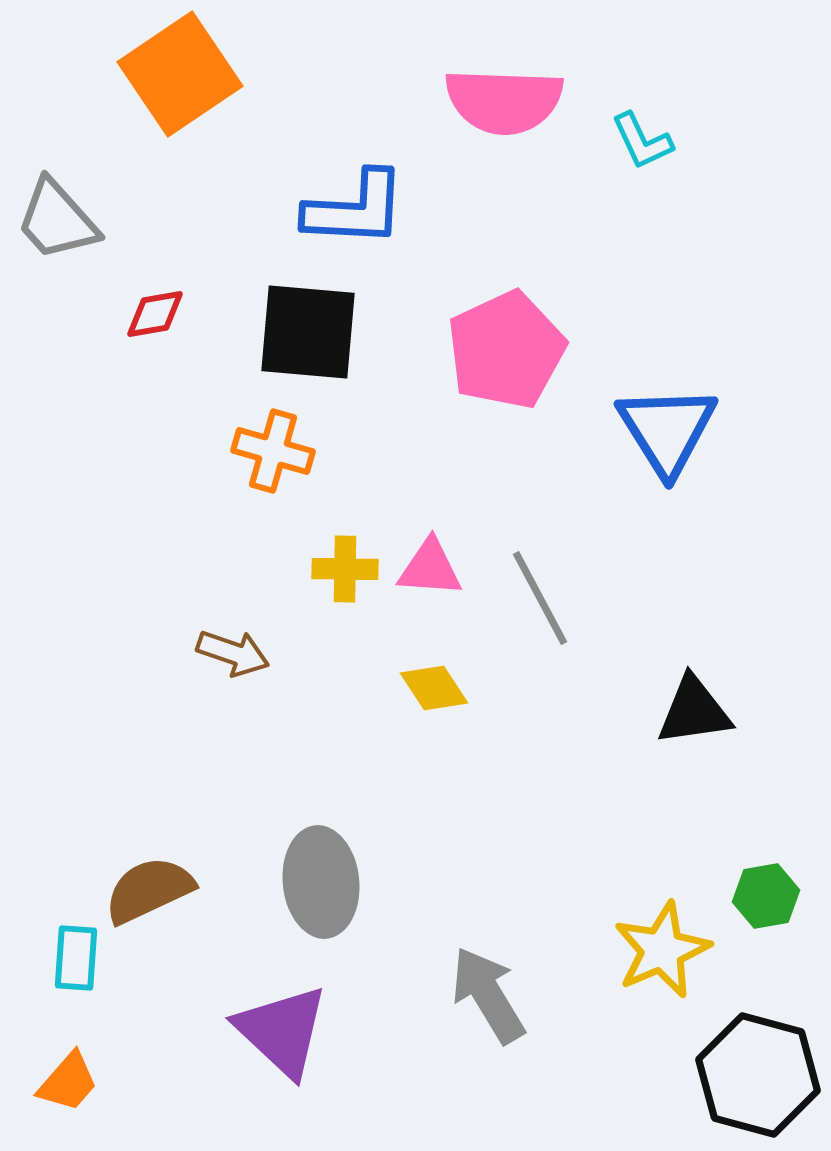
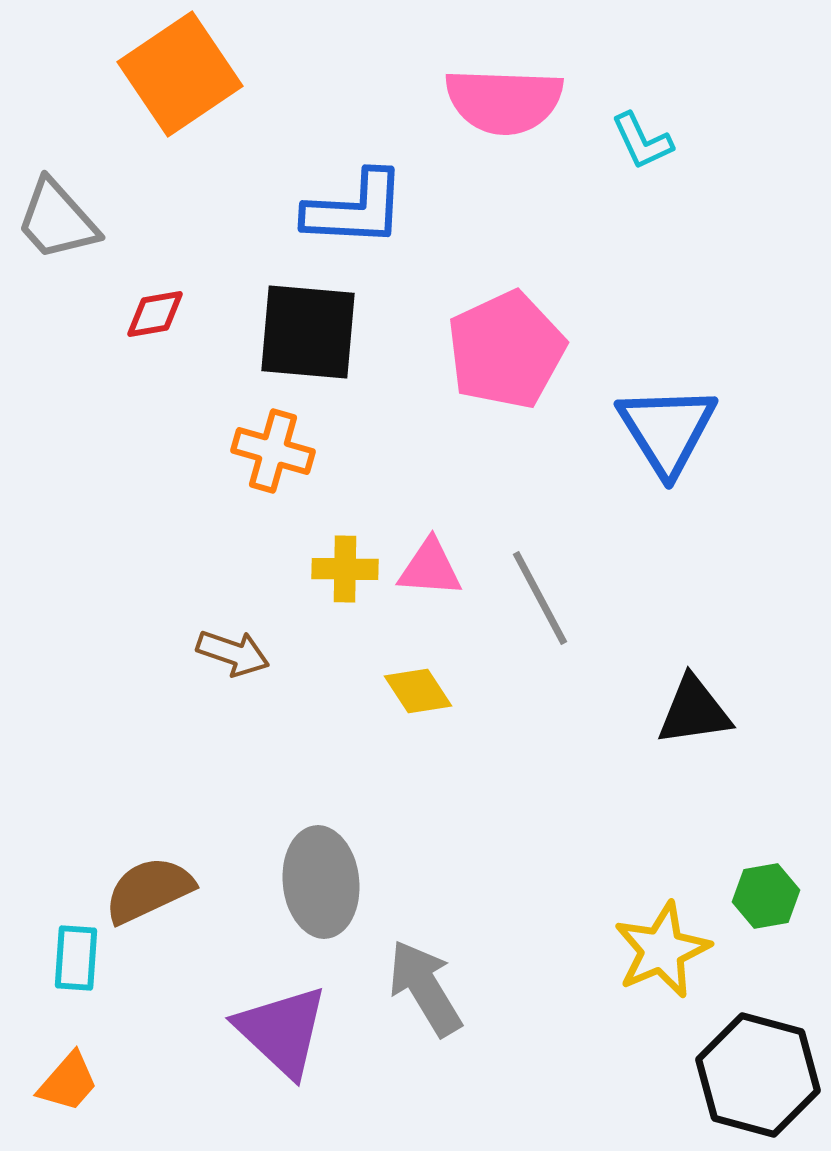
yellow diamond: moved 16 px left, 3 px down
gray arrow: moved 63 px left, 7 px up
